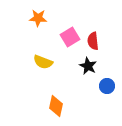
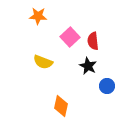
orange star: moved 2 px up
pink square: rotated 12 degrees counterclockwise
orange diamond: moved 5 px right
